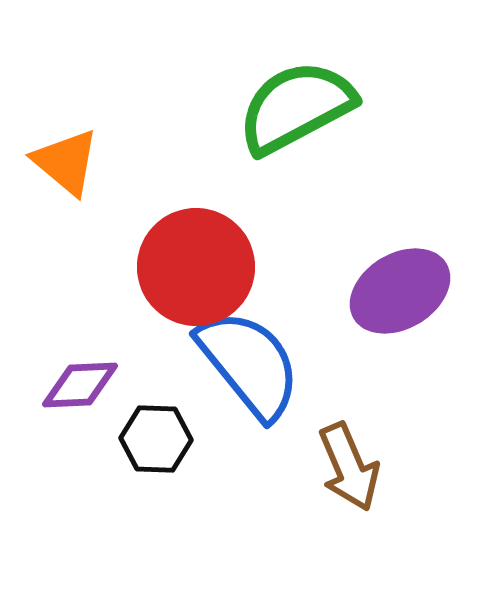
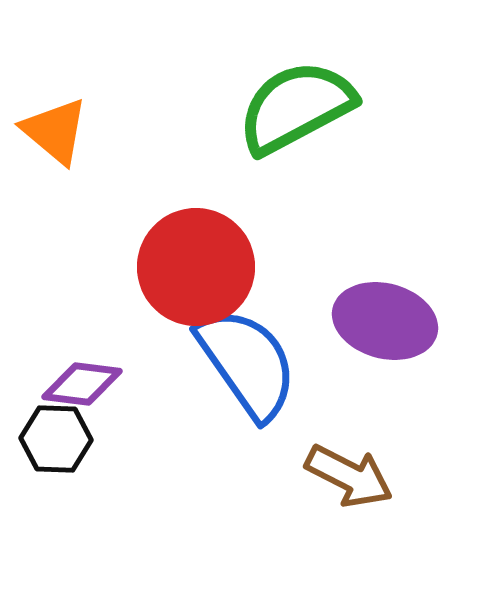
orange triangle: moved 11 px left, 31 px up
purple ellipse: moved 15 px left, 30 px down; rotated 46 degrees clockwise
blue semicircle: moved 2 px left, 1 px up; rotated 4 degrees clockwise
purple diamond: moved 2 px right, 1 px up; rotated 10 degrees clockwise
black hexagon: moved 100 px left
brown arrow: moved 9 px down; rotated 40 degrees counterclockwise
